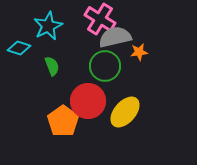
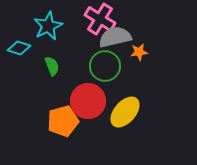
orange pentagon: rotated 20 degrees clockwise
